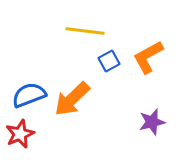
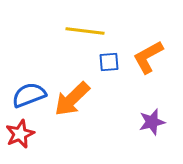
blue square: moved 1 px down; rotated 25 degrees clockwise
